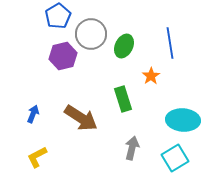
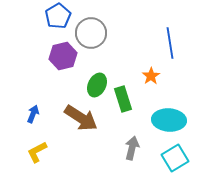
gray circle: moved 1 px up
green ellipse: moved 27 px left, 39 px down
cyan ellipse: moved 14 px left
yellow L-shape: moved 5 px up
